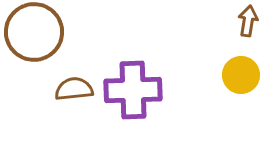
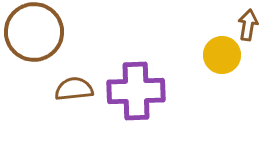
brown arrow: moved 4 px down
yellow circle: moved 19 px left, 20 px up
purple cross: moved 3 px right, 1 px down
